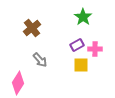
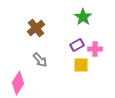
brown cross: moved 4 px right
